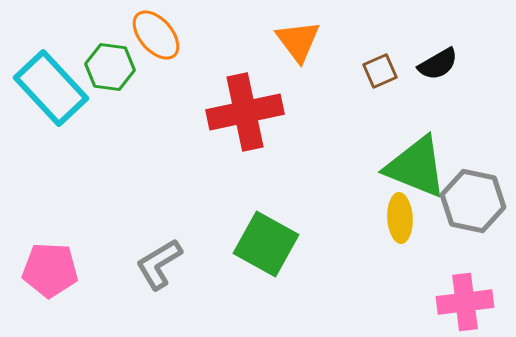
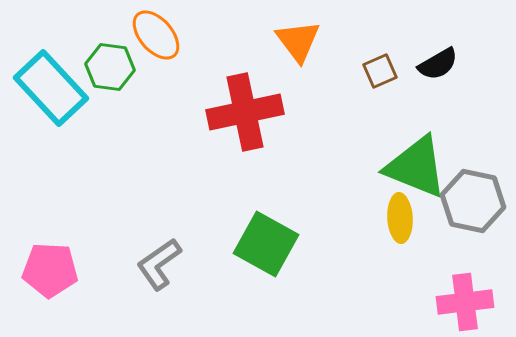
gray L-shape: rotated 4 degrees counterclockwise
